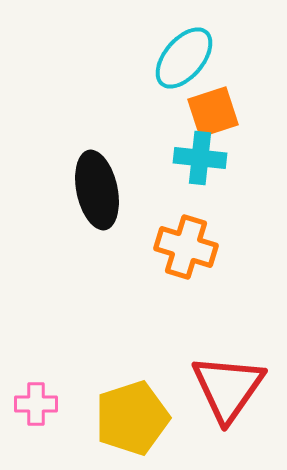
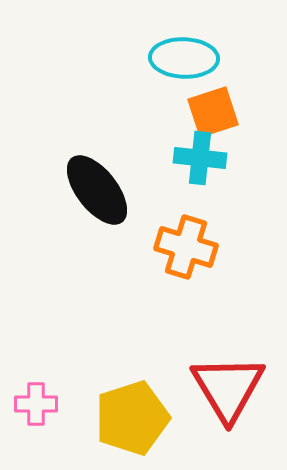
cyan ellipse: rotated 52 degrees clockwise
black ellipse: rotated 26 degrees counterclockwise
red triangle: rotated 6 degrees counterclockwise
